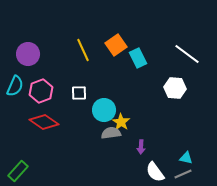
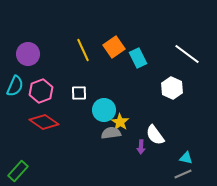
orange square: moved 2 px left, 2 px down
white hexagon: moved 3 px left; rotated 20 degrees clockwise
yellow star: moved 1 px left
white semicircle: moved 37 px up
